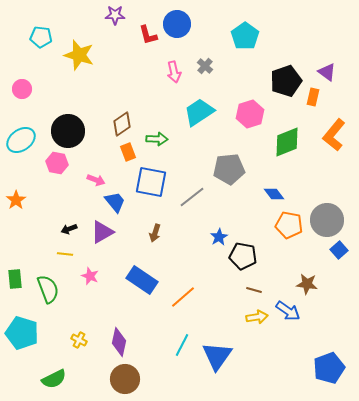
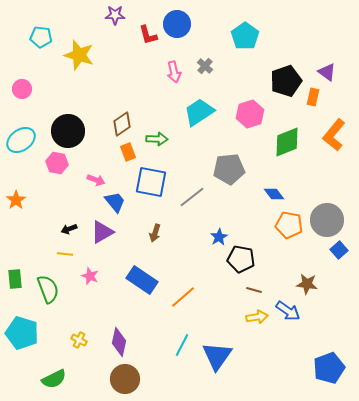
black pentagon at (243, 256): moved 2 px left, 3 px down
